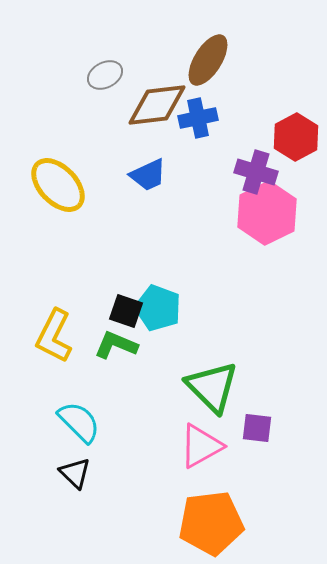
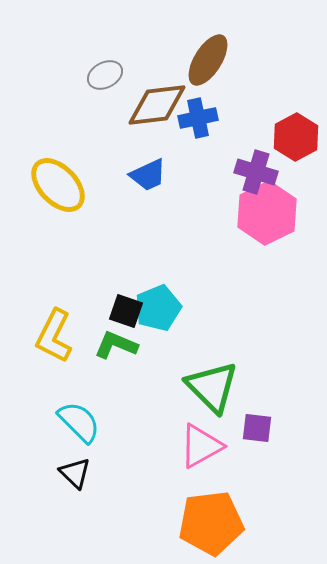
cyan pentagon: rotated 30 degrees clockwise
